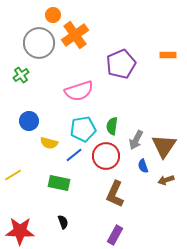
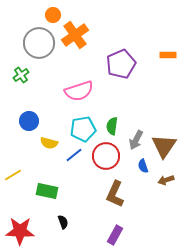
green rectangle: moved 12 px left, 8 px down
